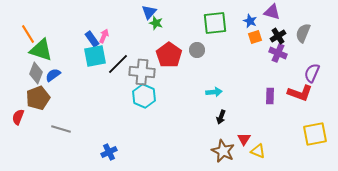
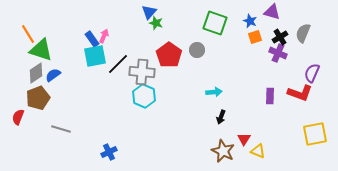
green square: rotated 25 degrees clockwise
black cross: moved 2 px right, 1 px down
gray diamond: rotated 35 degrees clockwise
